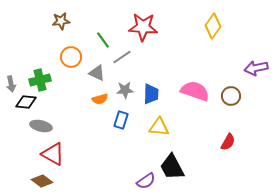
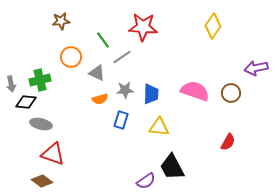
brown circle: moved 3 px up
gray ellipse: moved 2 px up
red triangle: rotated 10 degrees counterclockwise
